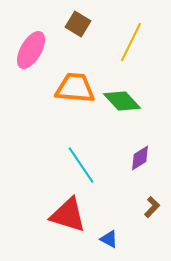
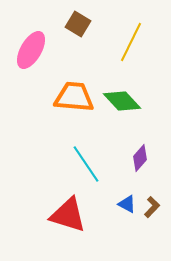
orange trapezoid: moved 1 px left, 9 px down
purple diamond: rotated 16 degrees counterclockwise
cyan line: moved 5 px right, 1 px up
blue triangle: moved 18 px right, 35 px up
